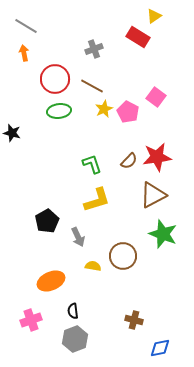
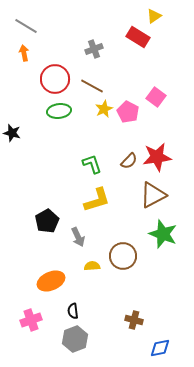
yellow semicircle: moved 1 px left; rotated 14 degrees counterclockwise
